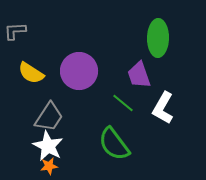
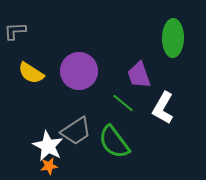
green ellipse: moved 15 px right
gray trapezoid: moved 27 px right, 14 px down; rotated 24 degrees clockwise
green semicircle: moved 2 px up
